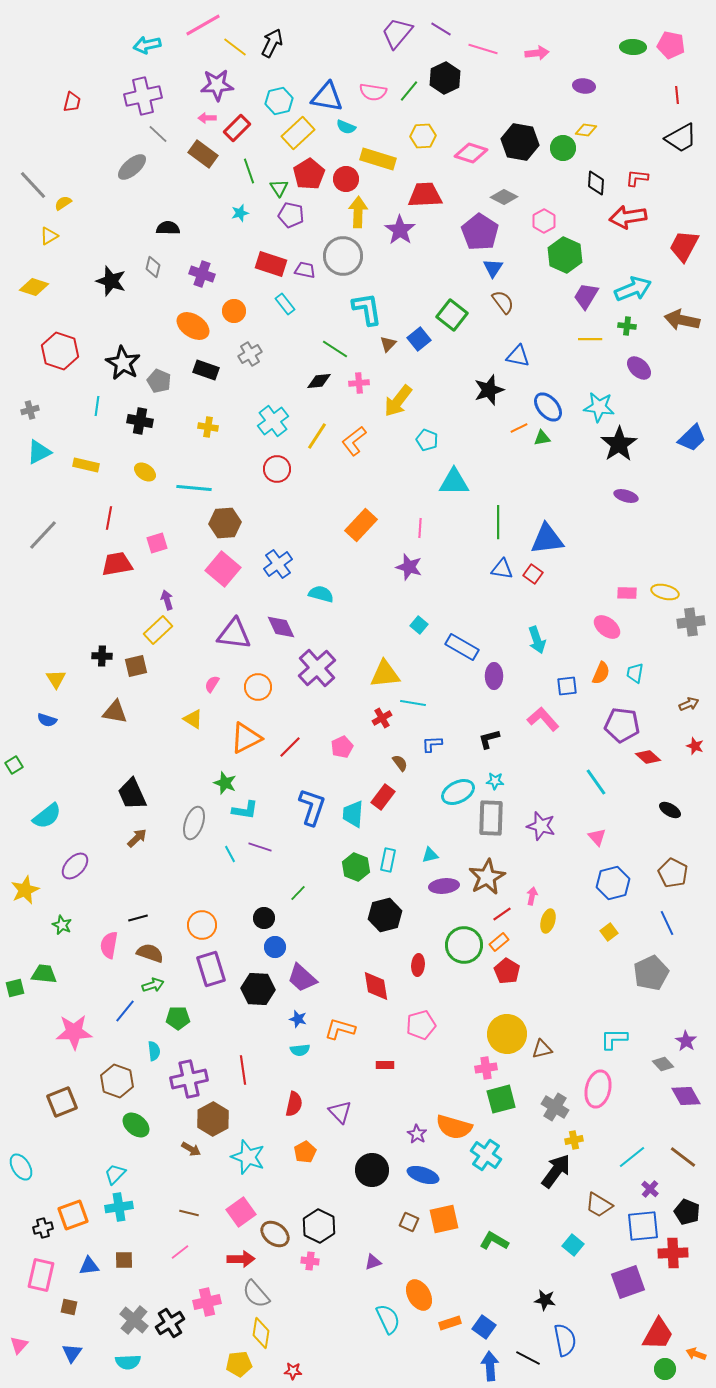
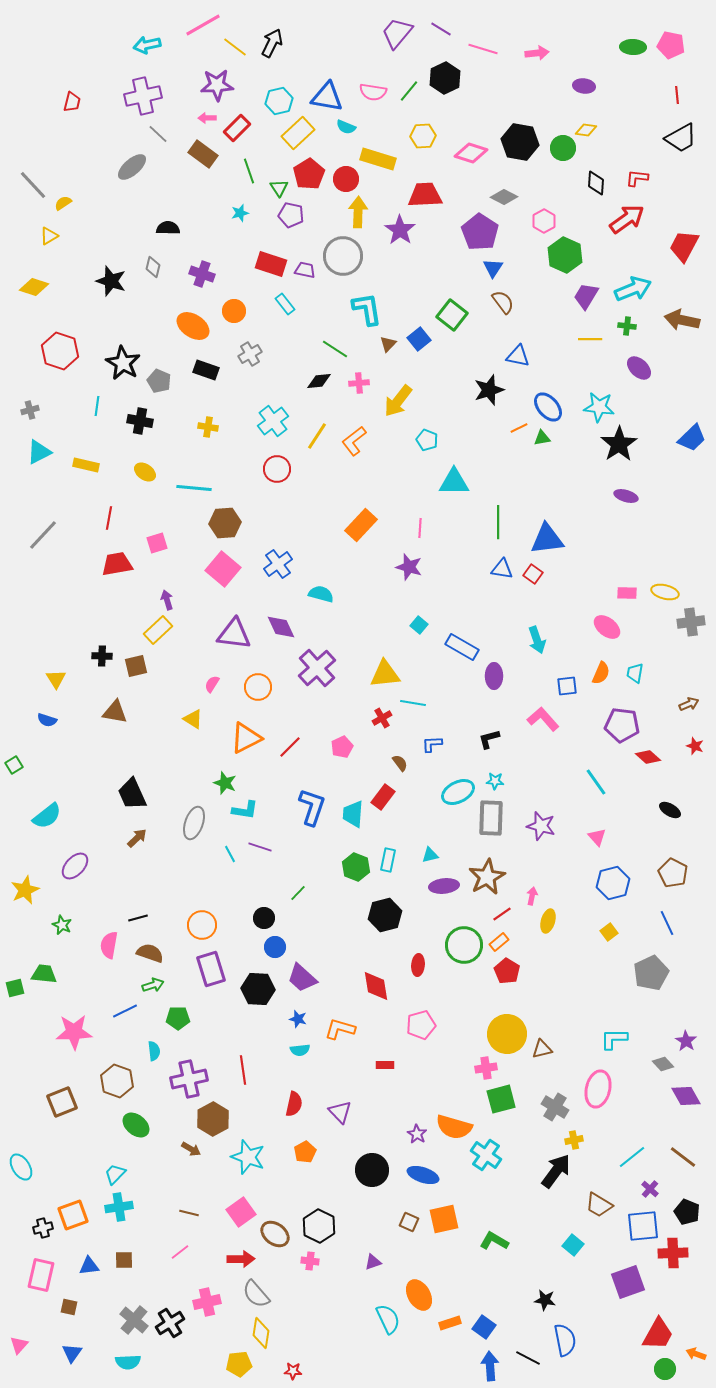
red arrow at (628, 217): moved 1 px left, 2 px down; rotated 153 degrees clockwise
blue line at (125, 1011): rotated 25 degrees clockwise
